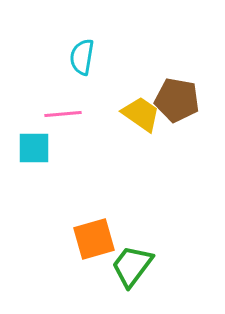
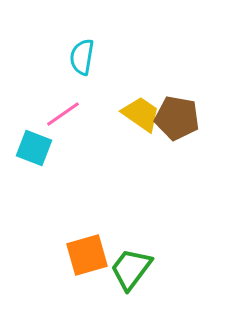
brown pentagon: moved 18 px down
pink line: rotated 30 degrees counterclockwise
cyan square: rotated 21 degrees clockwise
orange square: moved 7 px left, 16 px down
green trapezoid: moved 1 px left, 3 px down
